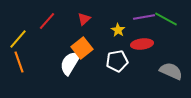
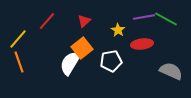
red triangle: moved 2 px down
white pentagon: moved 6 px left
